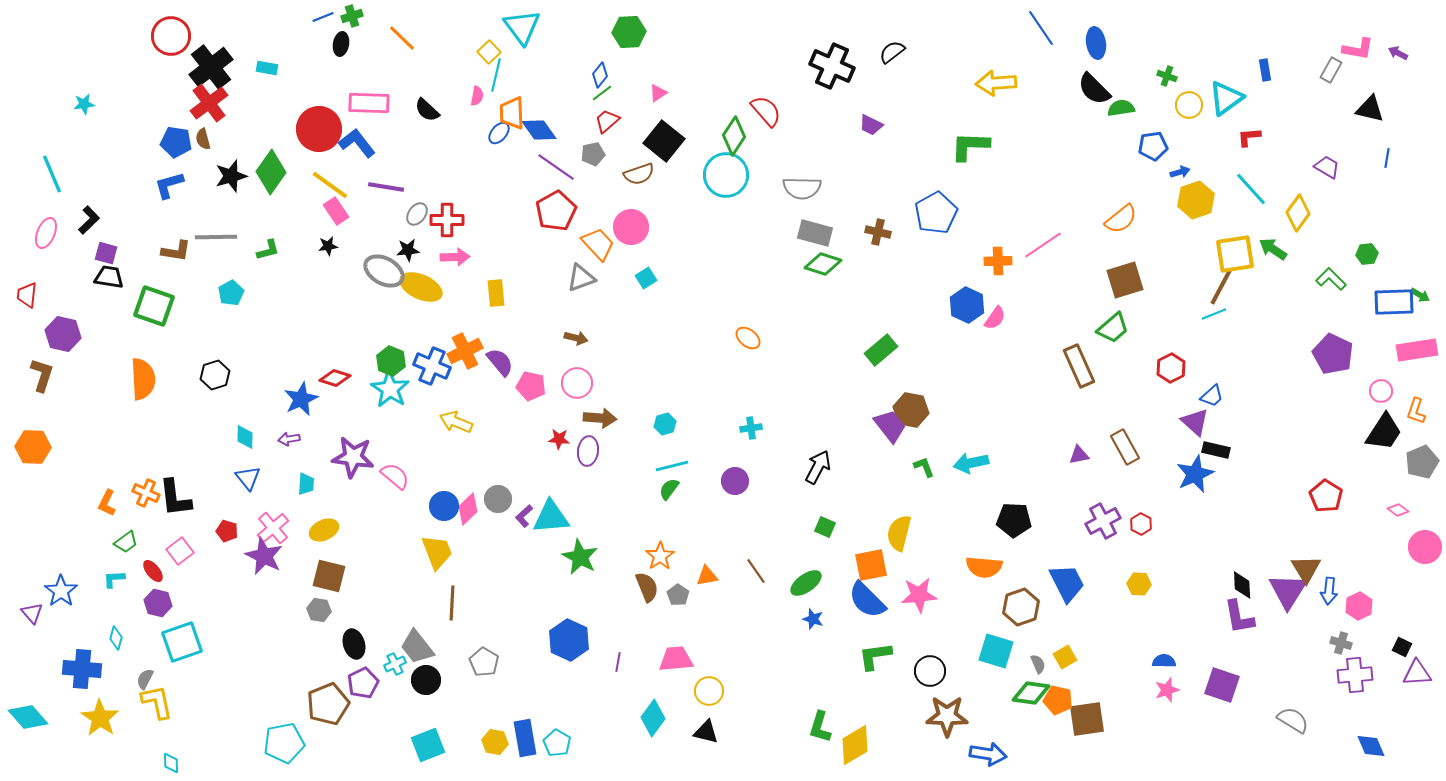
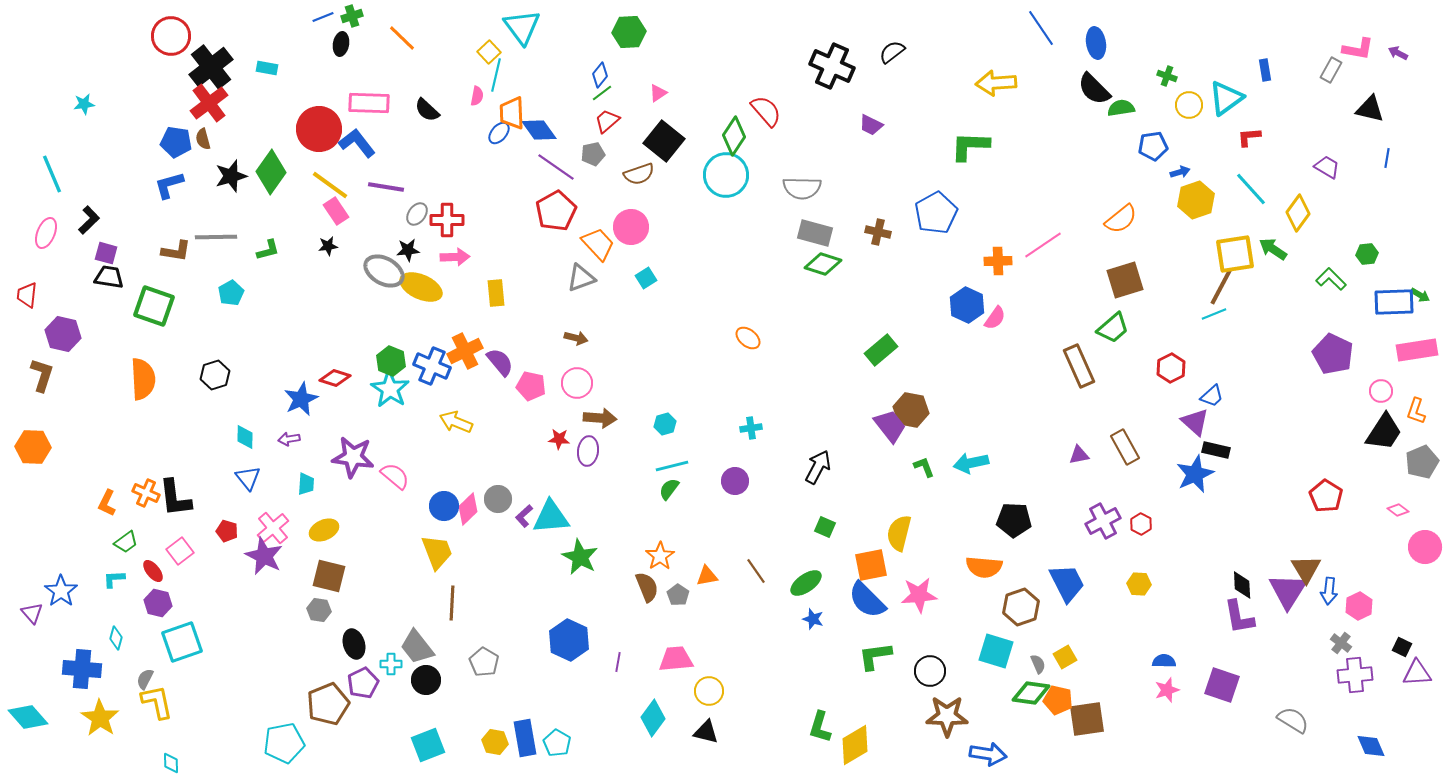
gray cross at (1341, 643): rotated 20 degrees clockwise
cyan cross at (395, 664): moved 4 px left; rotated 25 degrees clockwise
